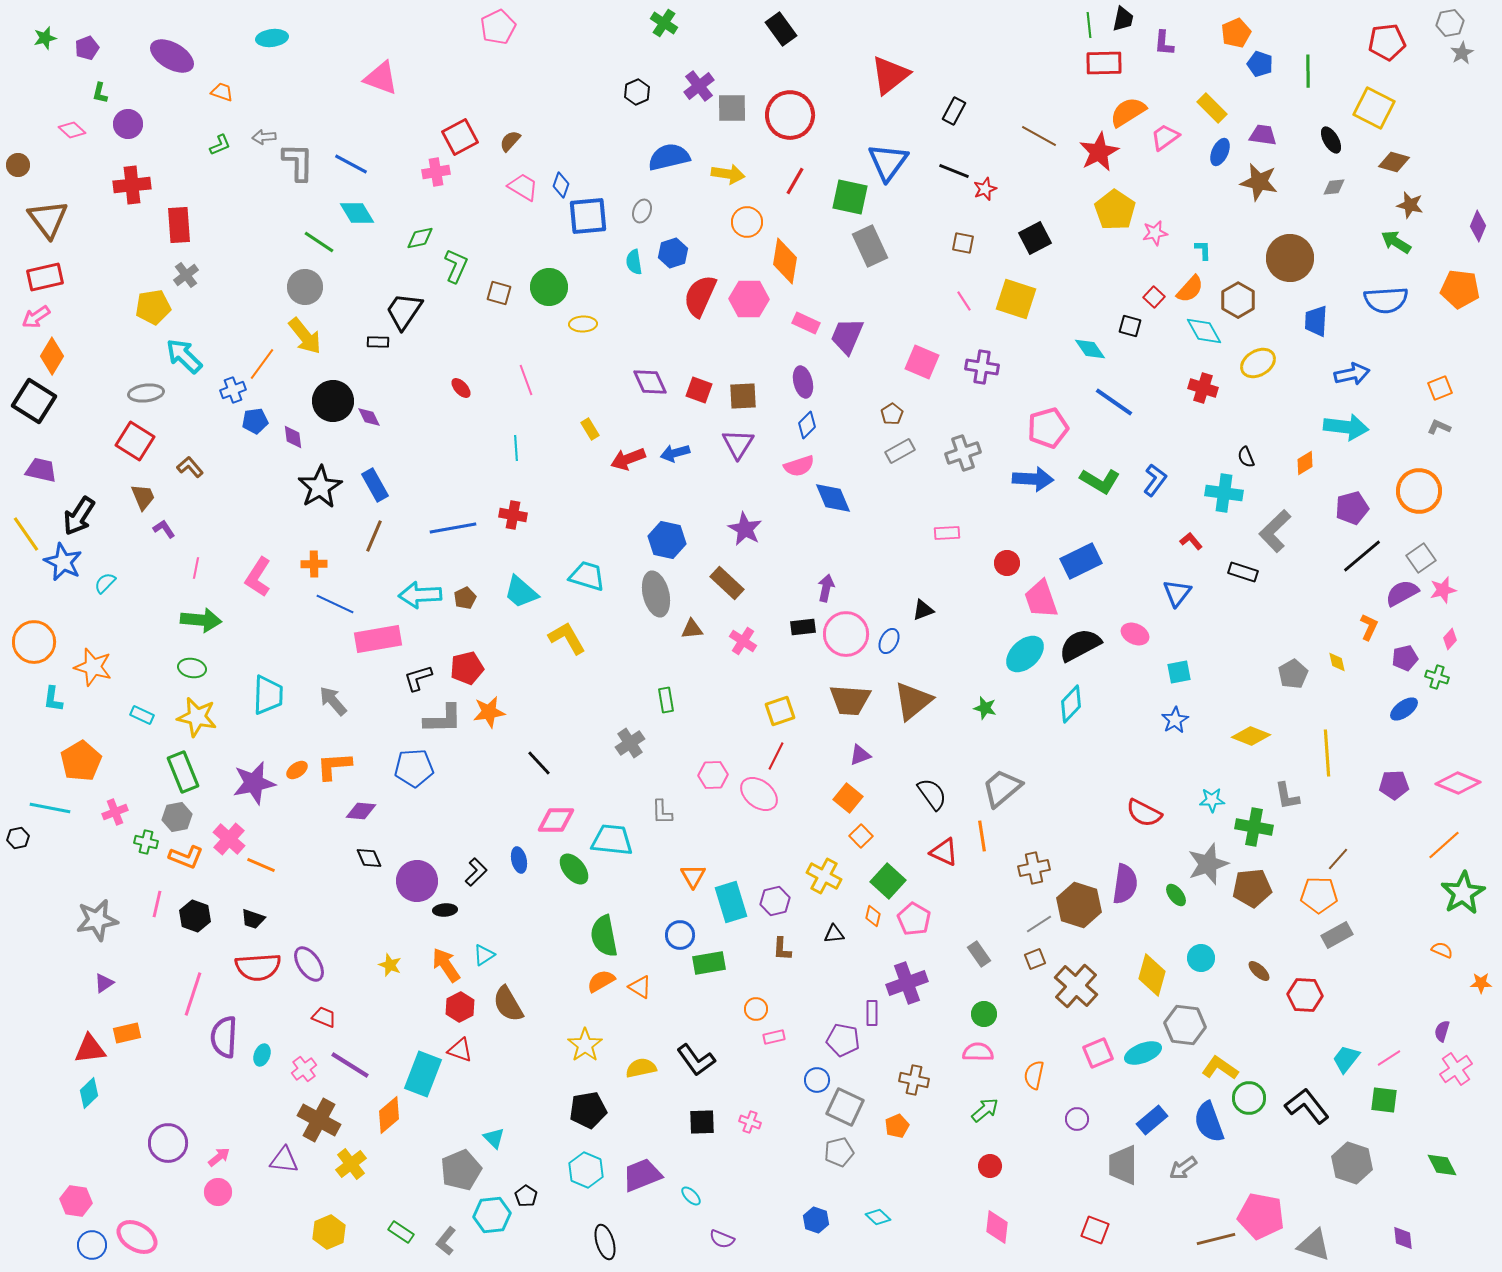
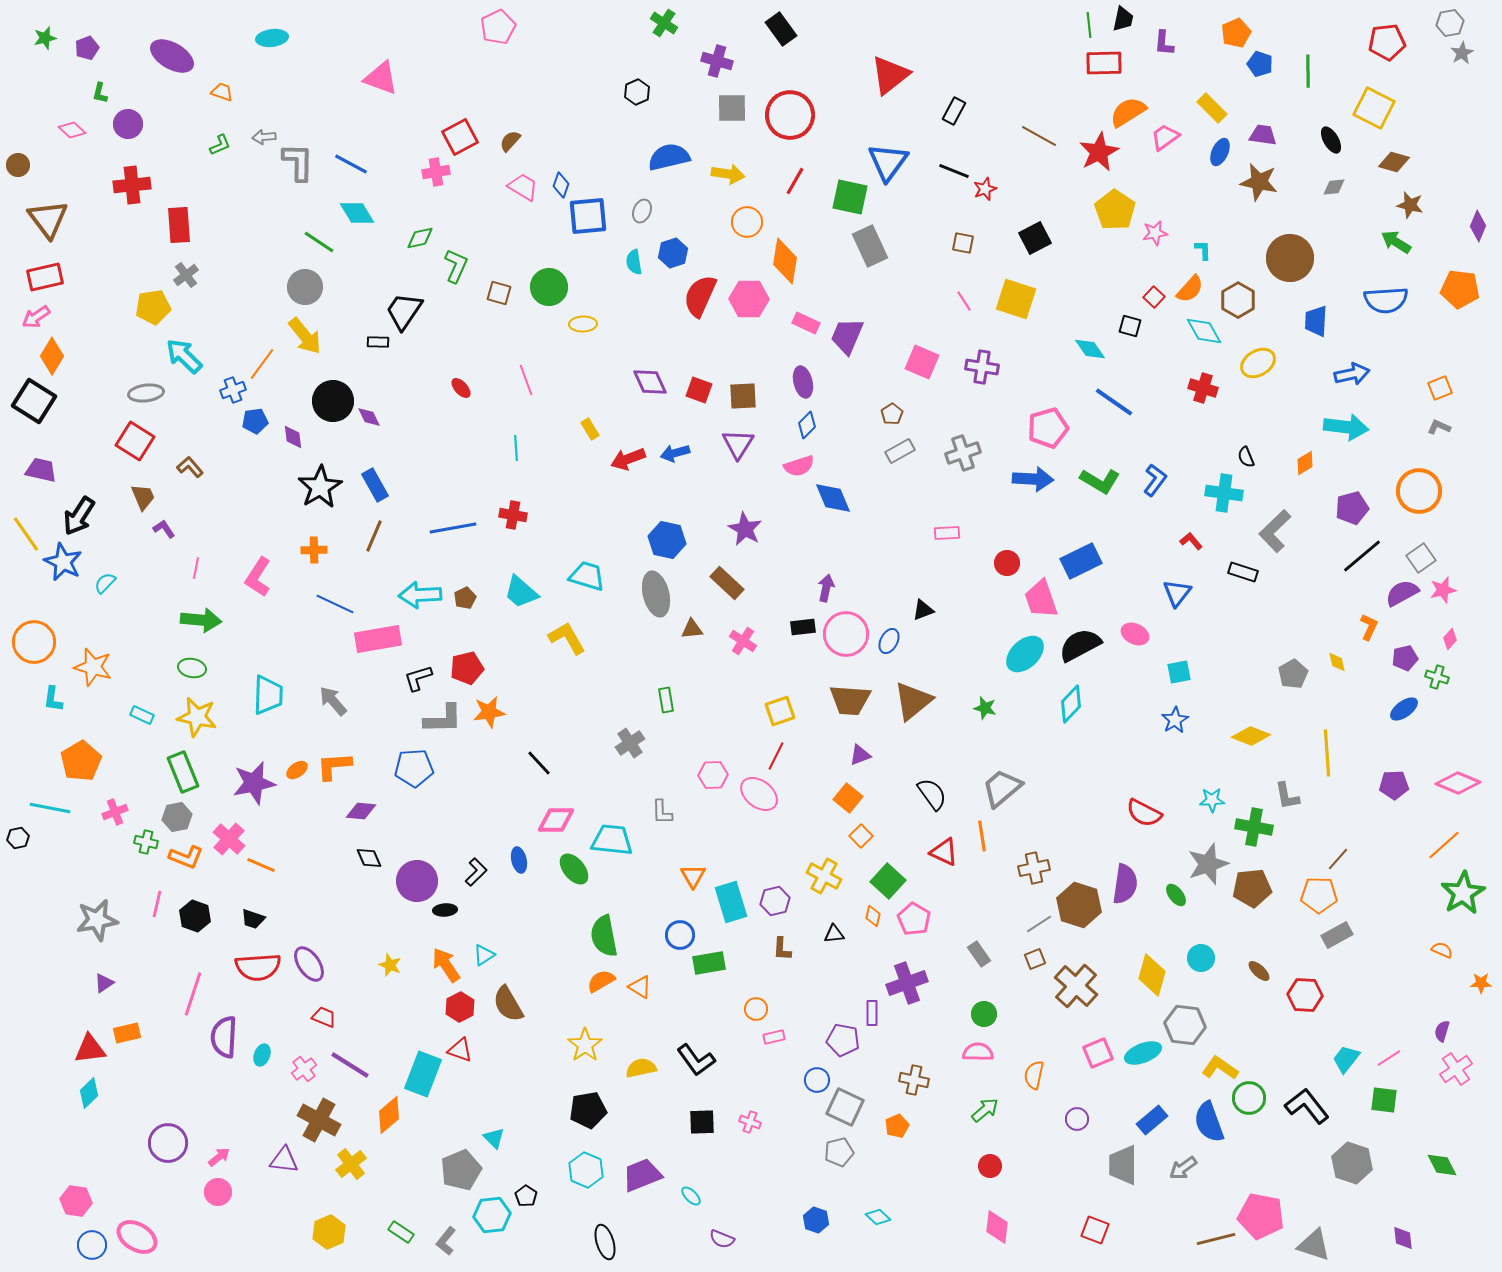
purple cross at (699, 86): moved 18 px right, 25 px up; rotated 36 degrees counterclockwise
orange cross at (314, 564): moved 14 px up
